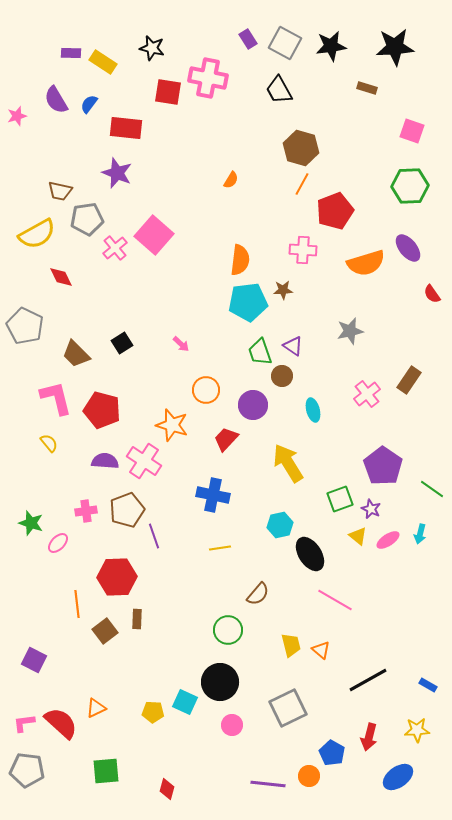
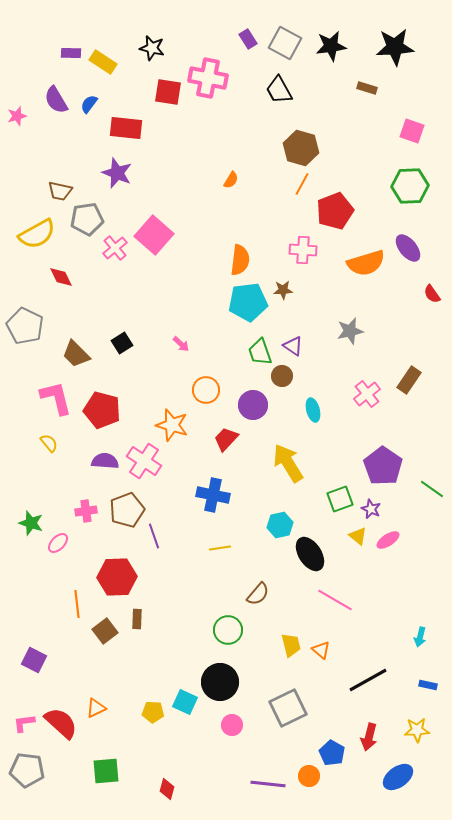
cyan arrow at (420, 534): moved 103 px down
blue rectangle at (428, 685): rotated 18 degrees counterclockwise
